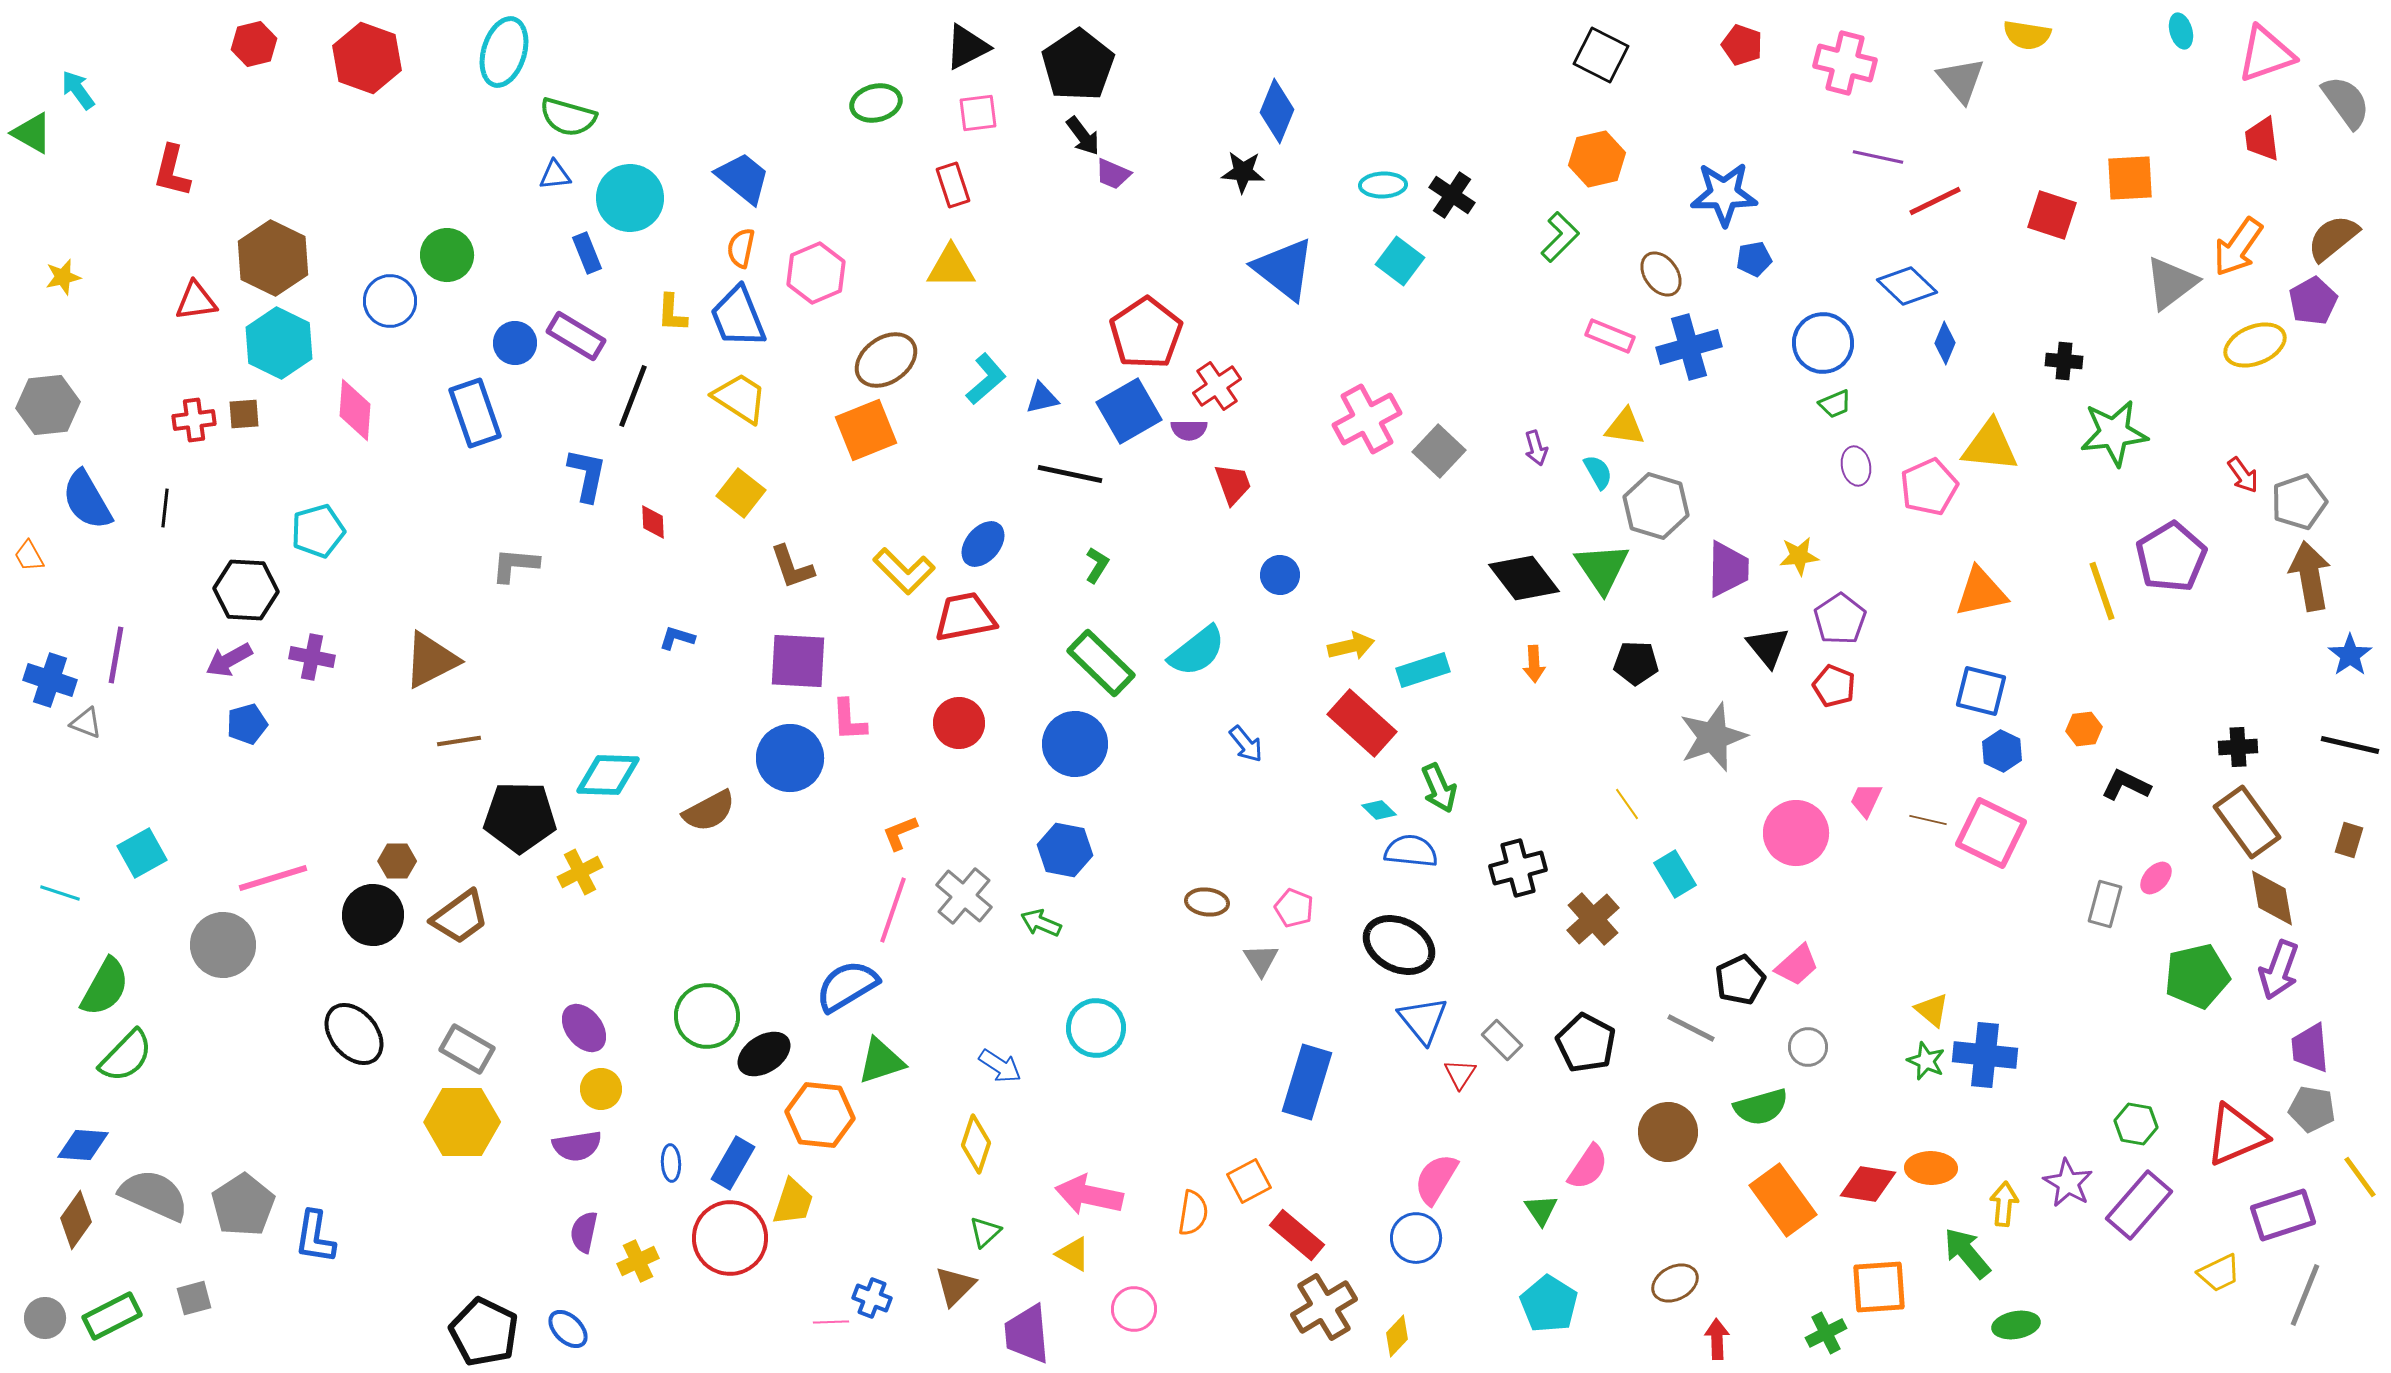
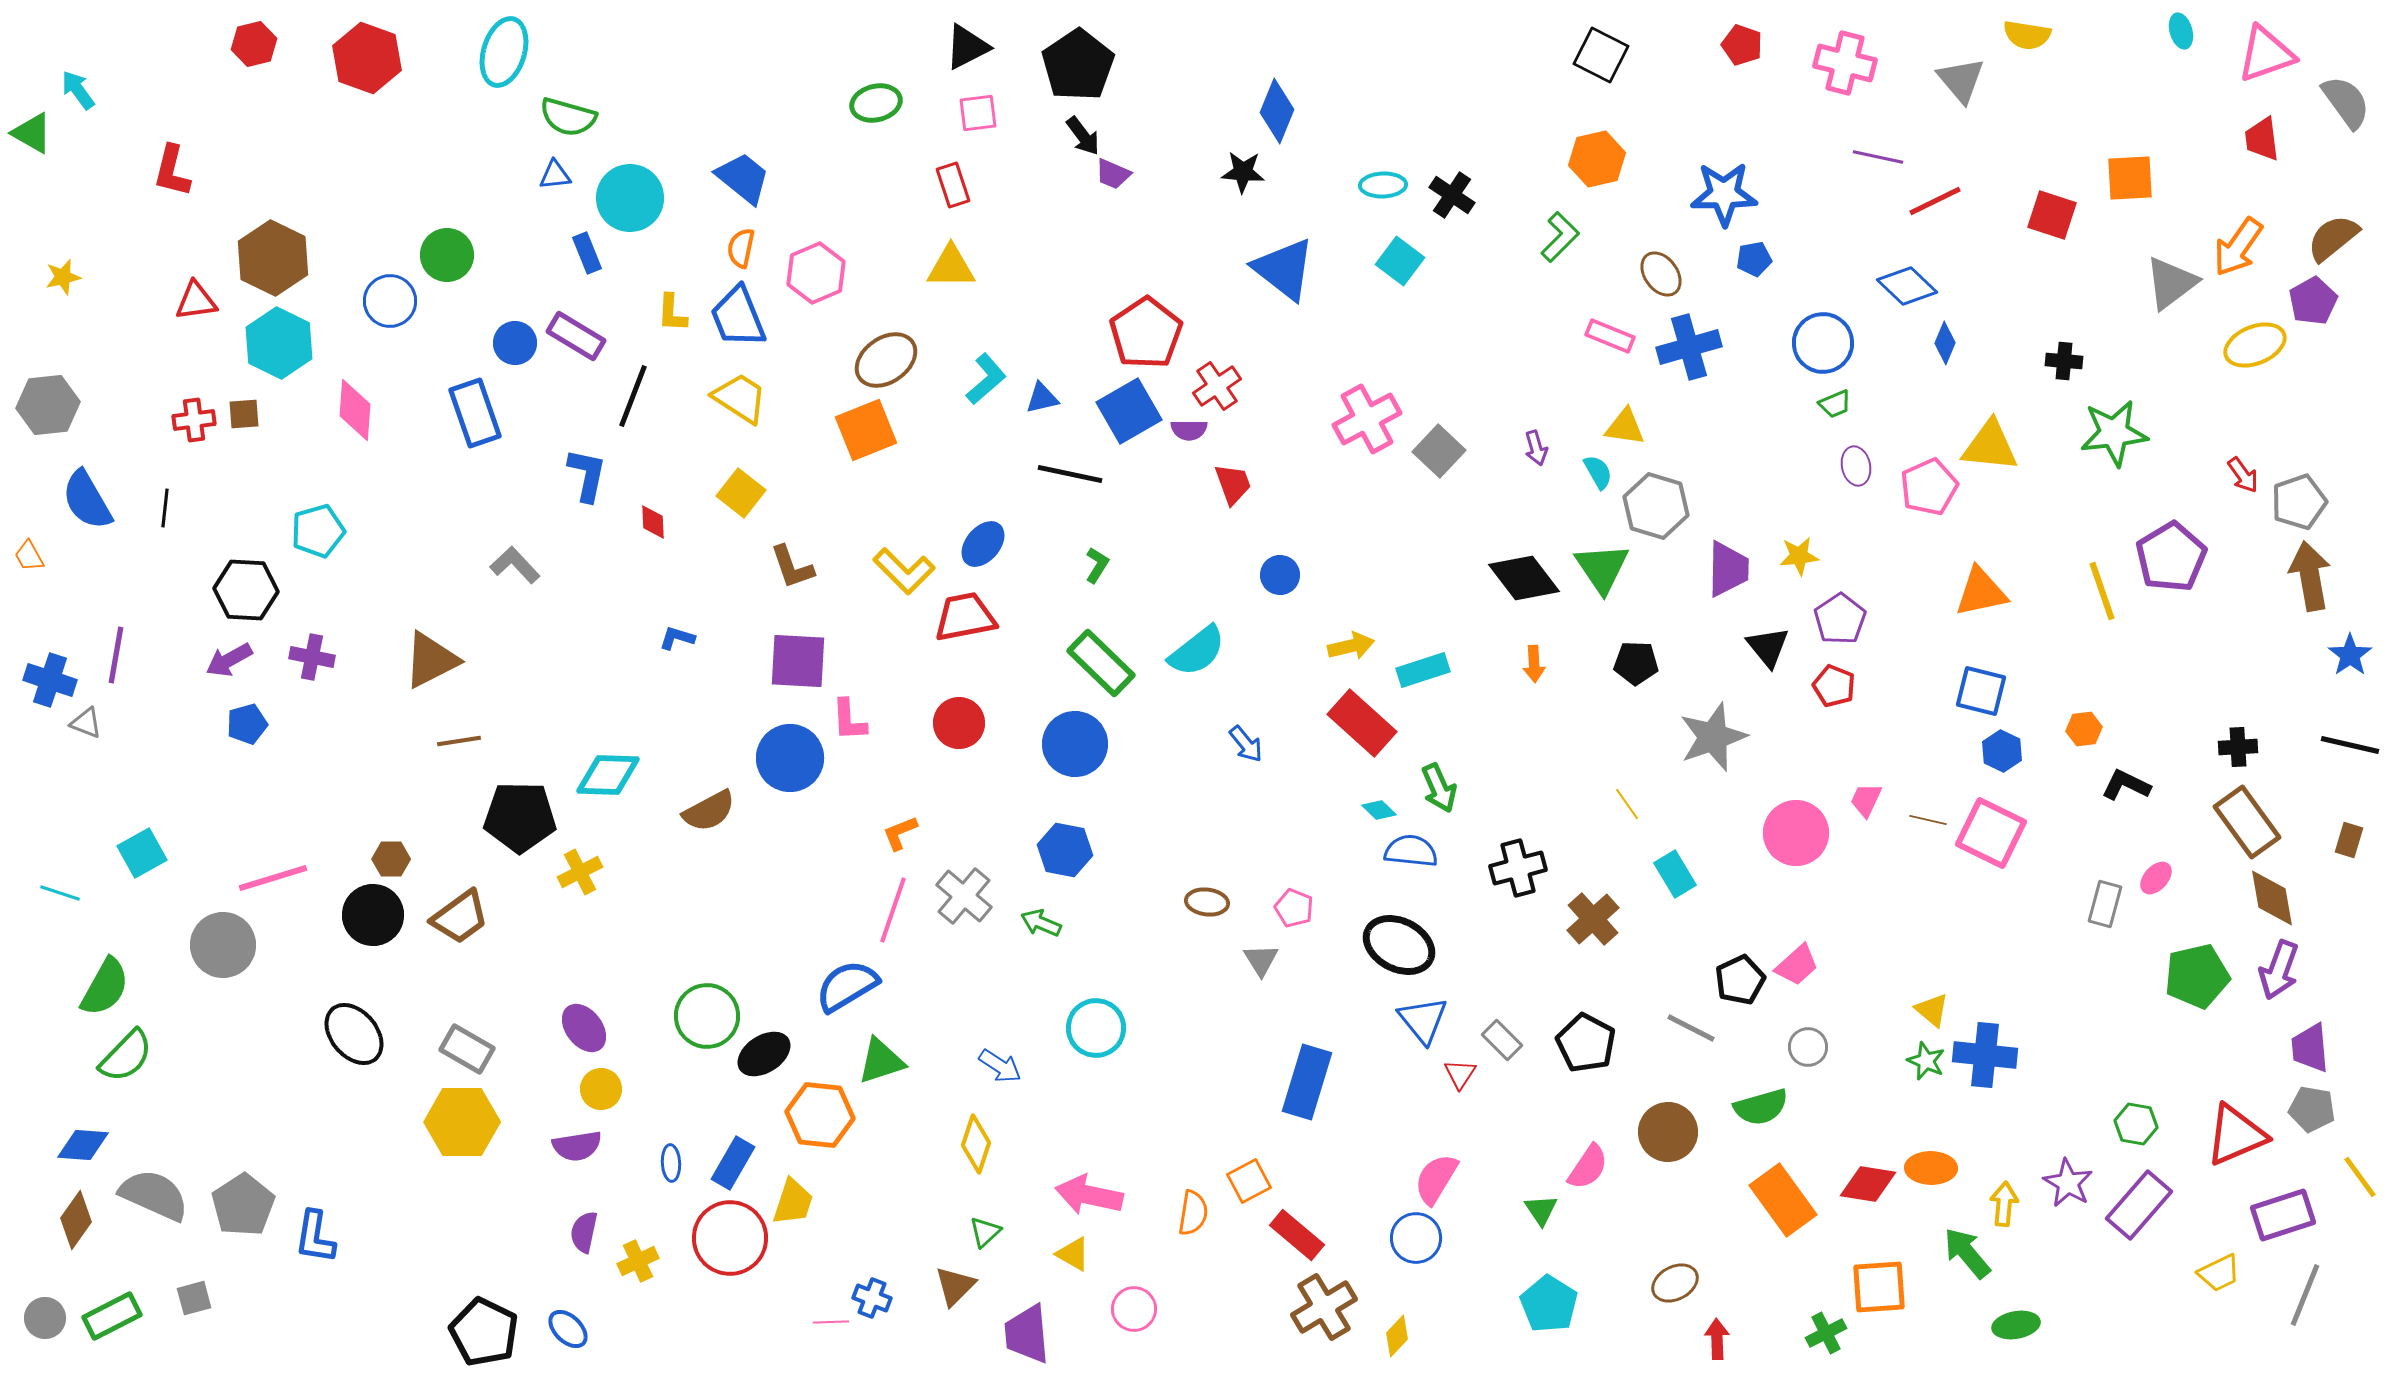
gray L-shape at (515, 565): rotated 42 degrees clockwise
brown hexagon at (397, 861): moved 6 px left, 2 px up
